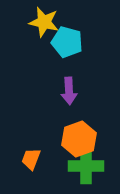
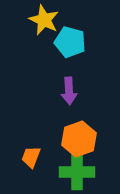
yellow star: moved 2 px up; rotated 12 degrees clockwise
cyan pentagon: moved 3 px right
orange trapezoid: moved 2 px up
green cross: moved 9 px left, 6 px down
